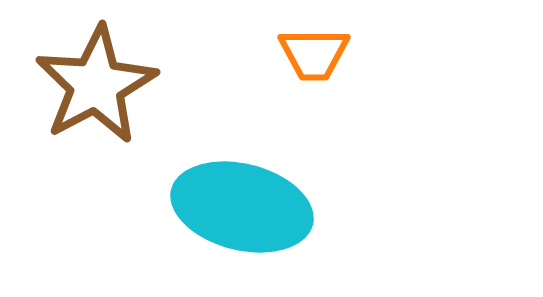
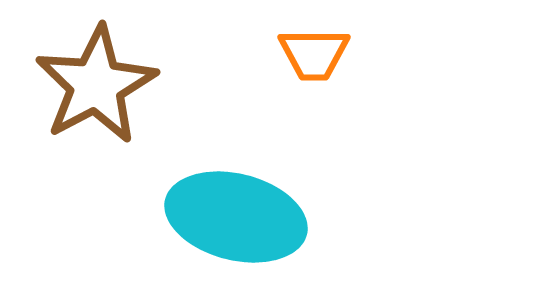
cyan ellipse: moved 6 px left, 10 px down
